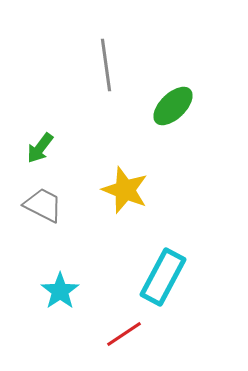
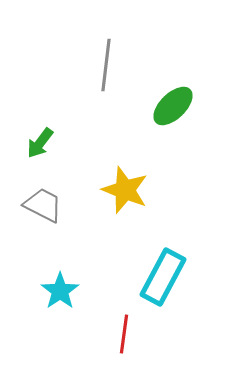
gray line: rotated 15 degrees clockwise
green arrow: moved 5 px up
red line: rotated 48 degrees counterclockwise
